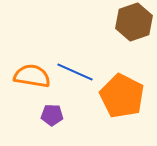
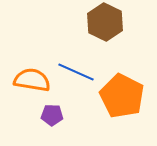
brown hexagon: moved 29 px left; rotated 15 degrees counterclockwise
blue line: moved 1 px right
orange semicircle: moved 4 px down
